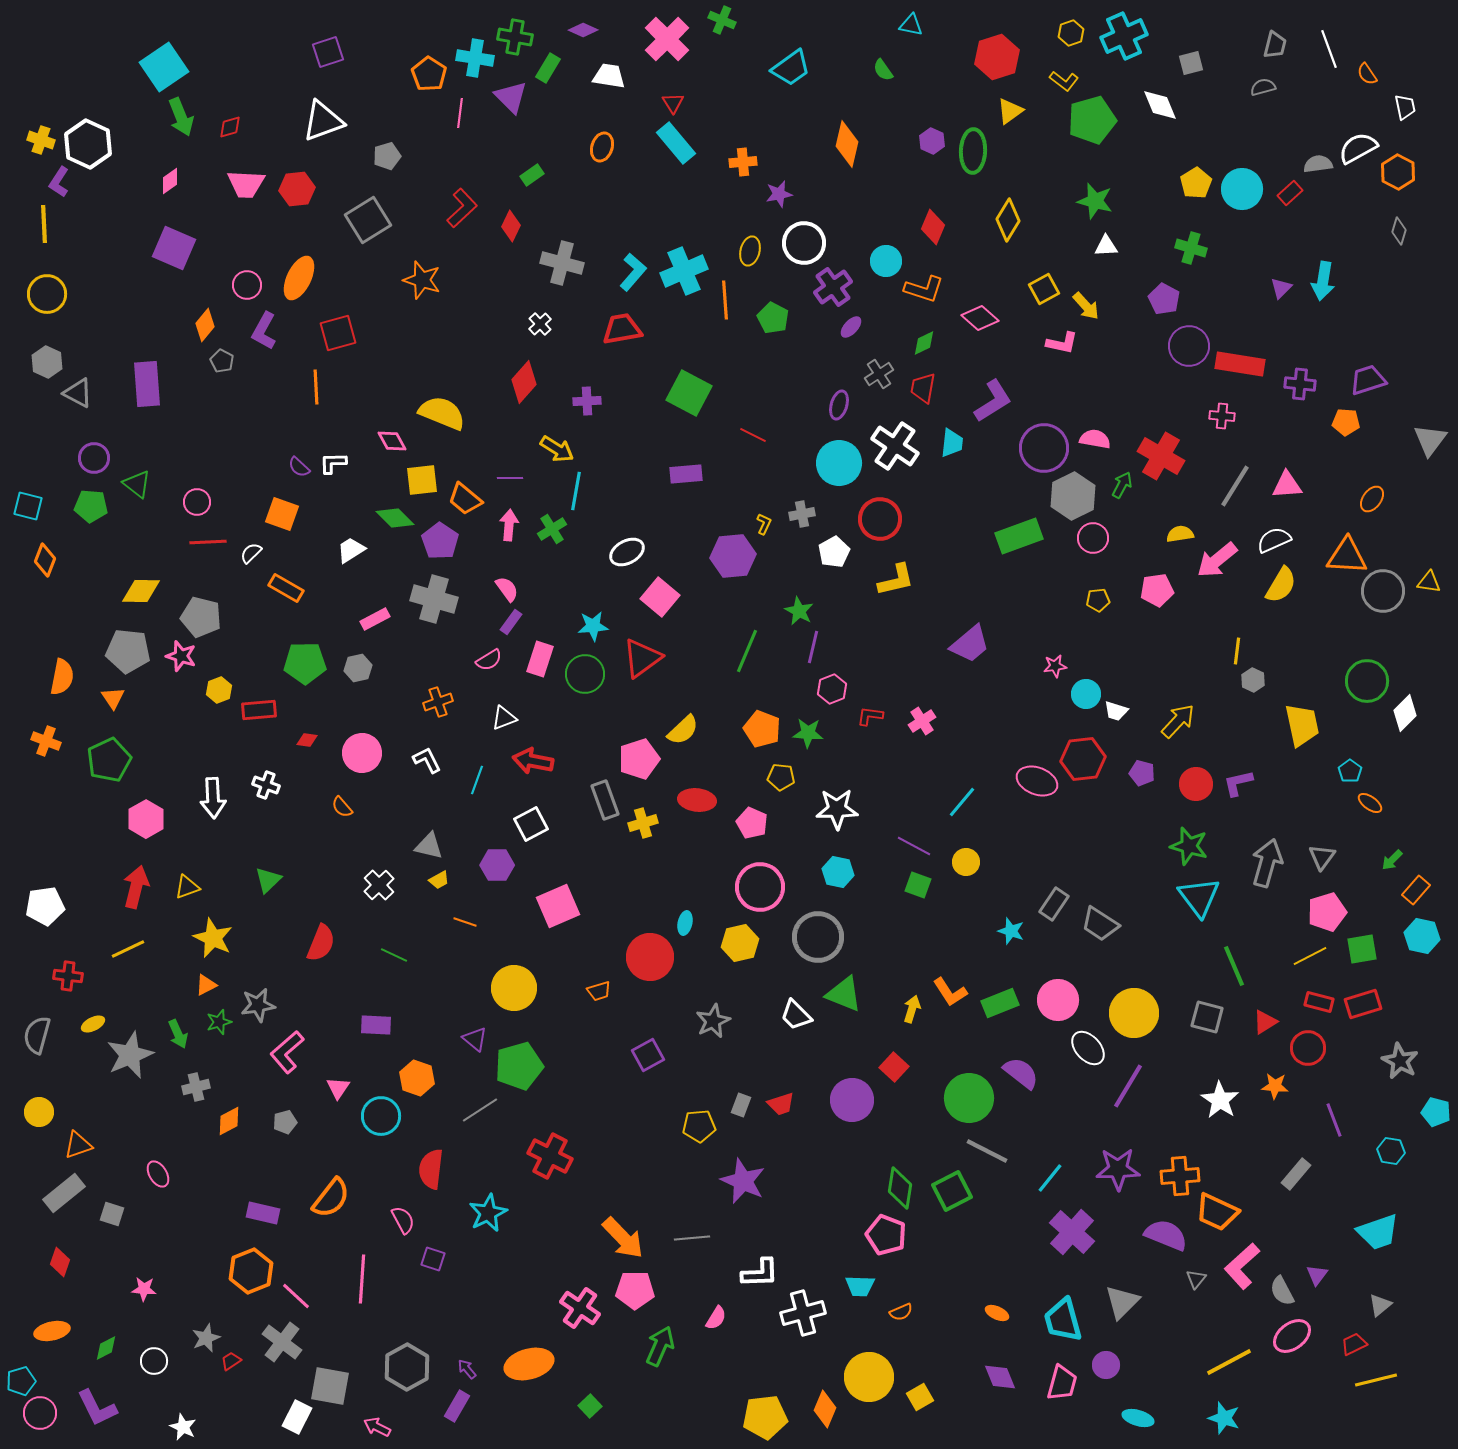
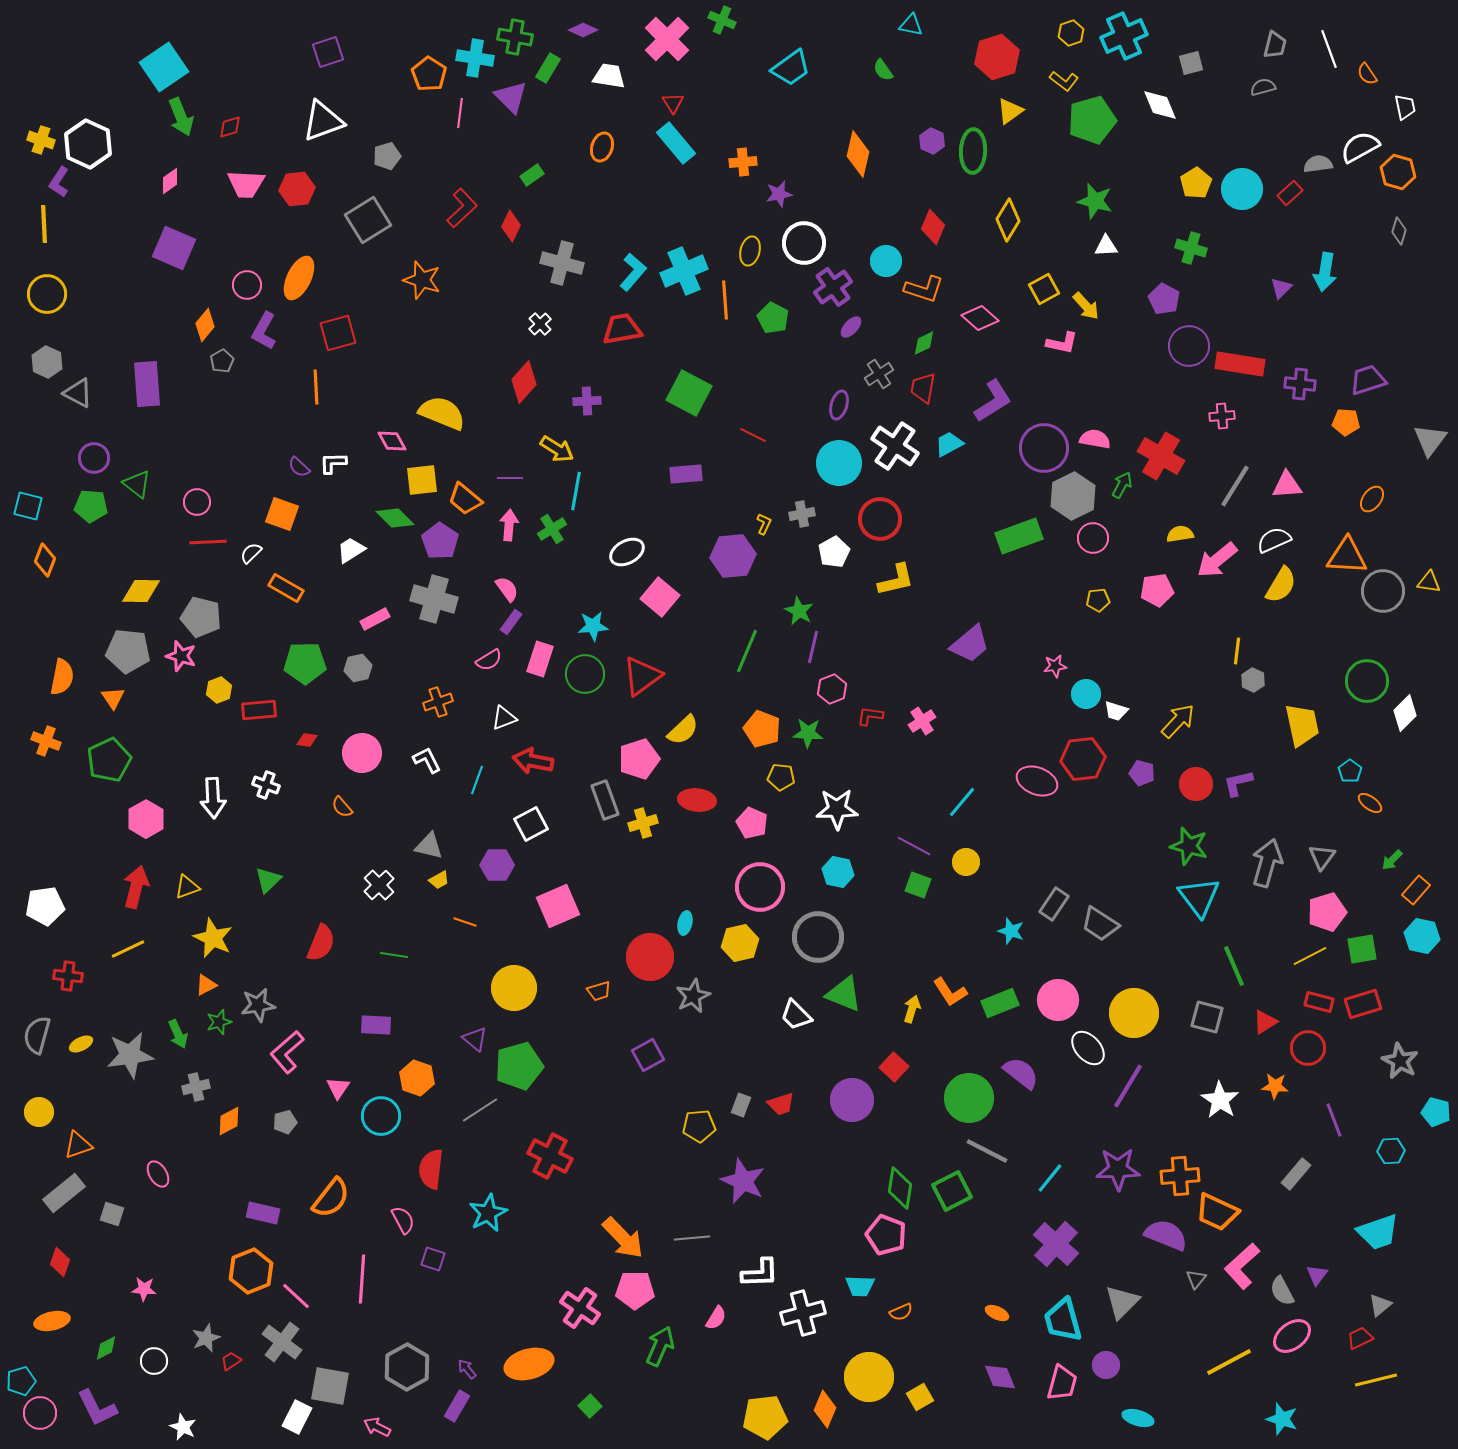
orange diamond at (847, 144): moved 11 px right, 10 px down
white semicircle at (1358, 148): moved 2 px right, 1 px up
orange hexagon at (1398, 172): rotated 12 degrees counterclockwise
cyan arrow at (1323, 281): moved 2 px right, 9 px up
gray pentagon at (222, 361): rotated 15 degrees clockwise
pink cross at (1222, 416): rotated 10 degrees counterclockwise
cyan trapezoid at (952, 443): moved 3 px left, 1 px down; rotated 124 degrees counterclockwise
red triangle at (642, 658): moved 18 px down
green line at (394, 955): rotated 16 degrees counterclockwise
gray star at (713, 1021): moved 20 px left, 25 px up
yellow ellipse at (93, 1024): moved 12 px left, 20 px down
gray star at (130, 1055): rotated 15 degrees clockwise
cyan hexagon at (1391, 1151): rotated 12 degrees counterclockwise
purple cross at (1072, 1232): moved 16 px left, 12 px down
orange ellipse at (52, 1331): moved 10 px up
red trapezoid at (1354, 1344): moved 6 px right, 6 px up
cyan star at (1224, 1418): moved 58 px right, 1 px down
